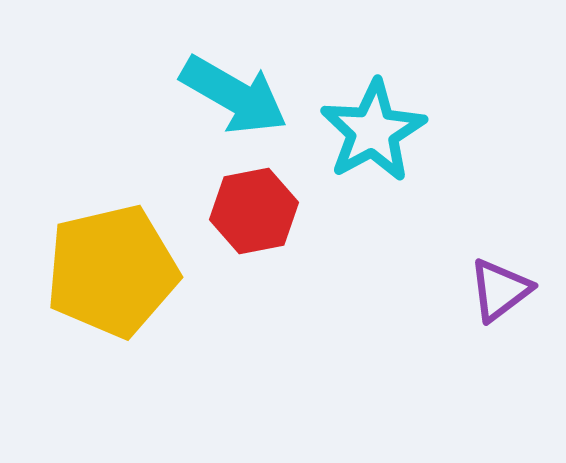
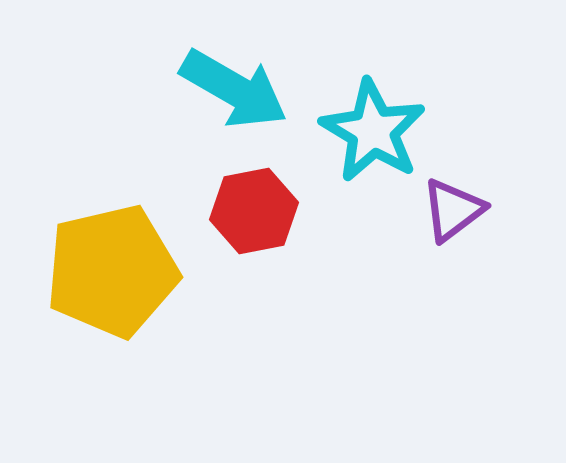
cyan arrow: moved 6 px up
cyan star: rotated 12 degrees counterclockwise
purple triangle: moved 47 px left, 80 px up
